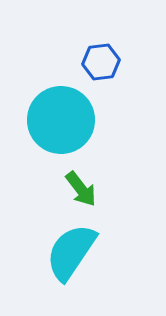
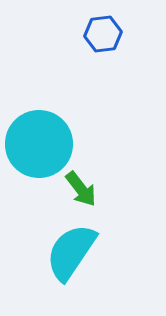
blue hexagon: moved 2 px right, 28 px up
cyan circle: moved 22 px left, 24 px down
